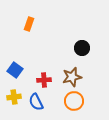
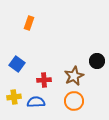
orange rectangle: moved 1 px up
black circle: moved 15 px right, 13 px down
blue square: moved 2 px right, 6 px up
brown star: moved 2 px right, 1 px up; rotated 12 degrees counterclockwise
blue semicircle: rotated 114 degrees clockwise
